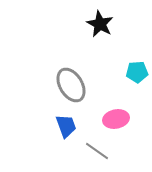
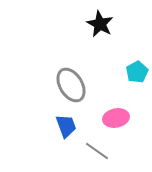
cyan pentagon: rotated 25 degrees counterclockwise
pink ellipse: moved 1 px up
